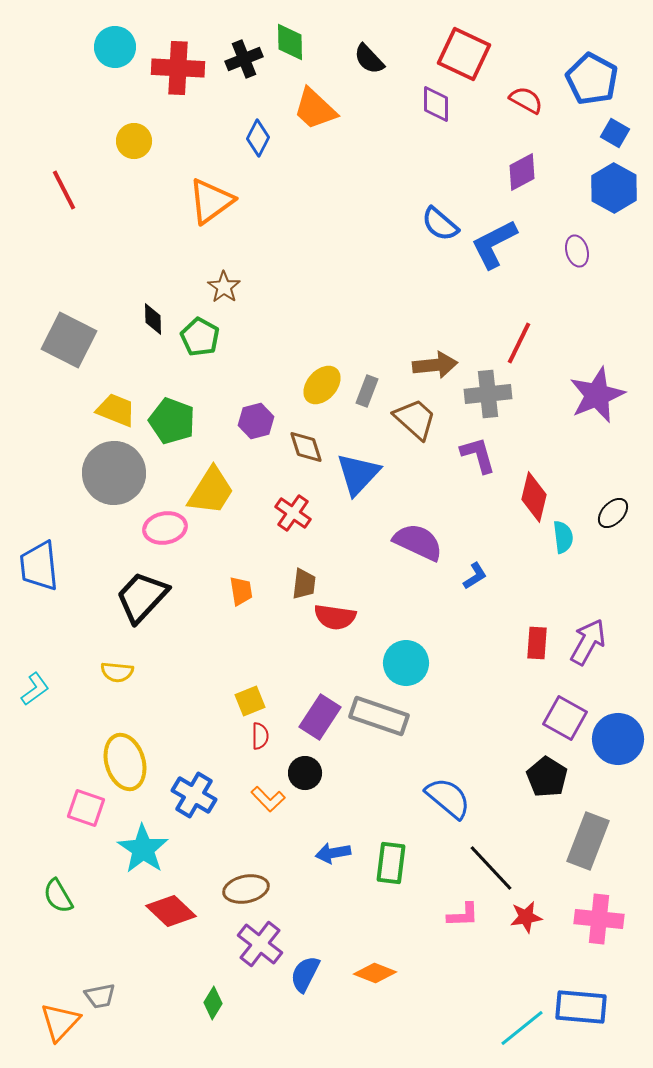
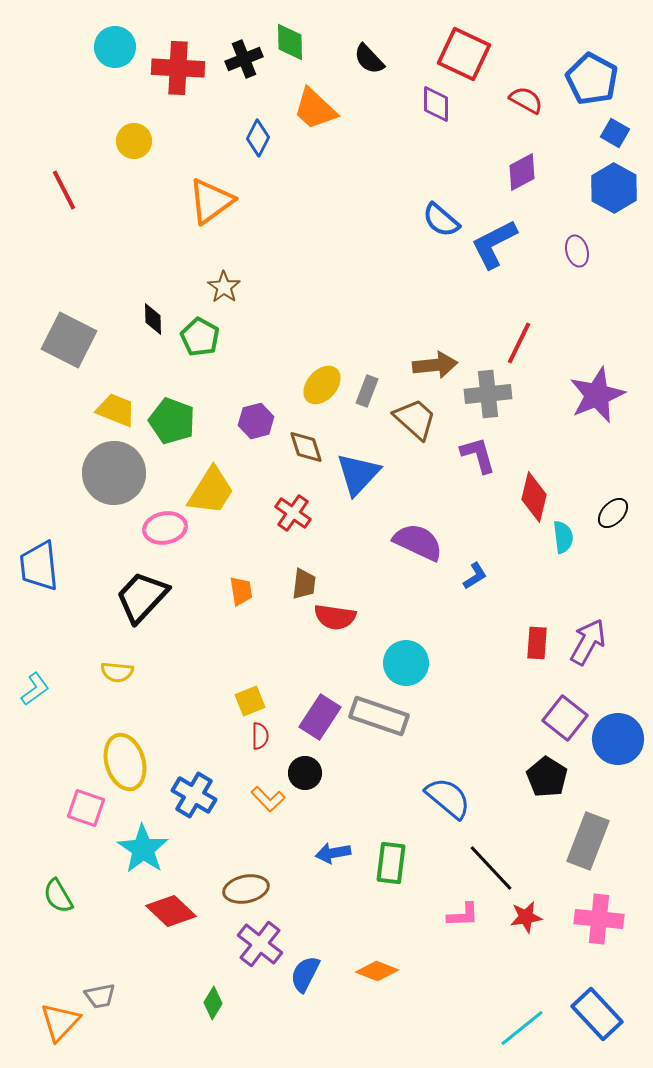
blue semicircle at (440, 224): moved 1 px right, 4 px up
purple square at (565, 718): rotated 9 degrees clockwise
orange diamond at (375, 973): moved 2 px right, 2 px up
blue rectangle at (581, 1007): moved 16 px right, 7 px down; rotated 42 degrees clockwise
